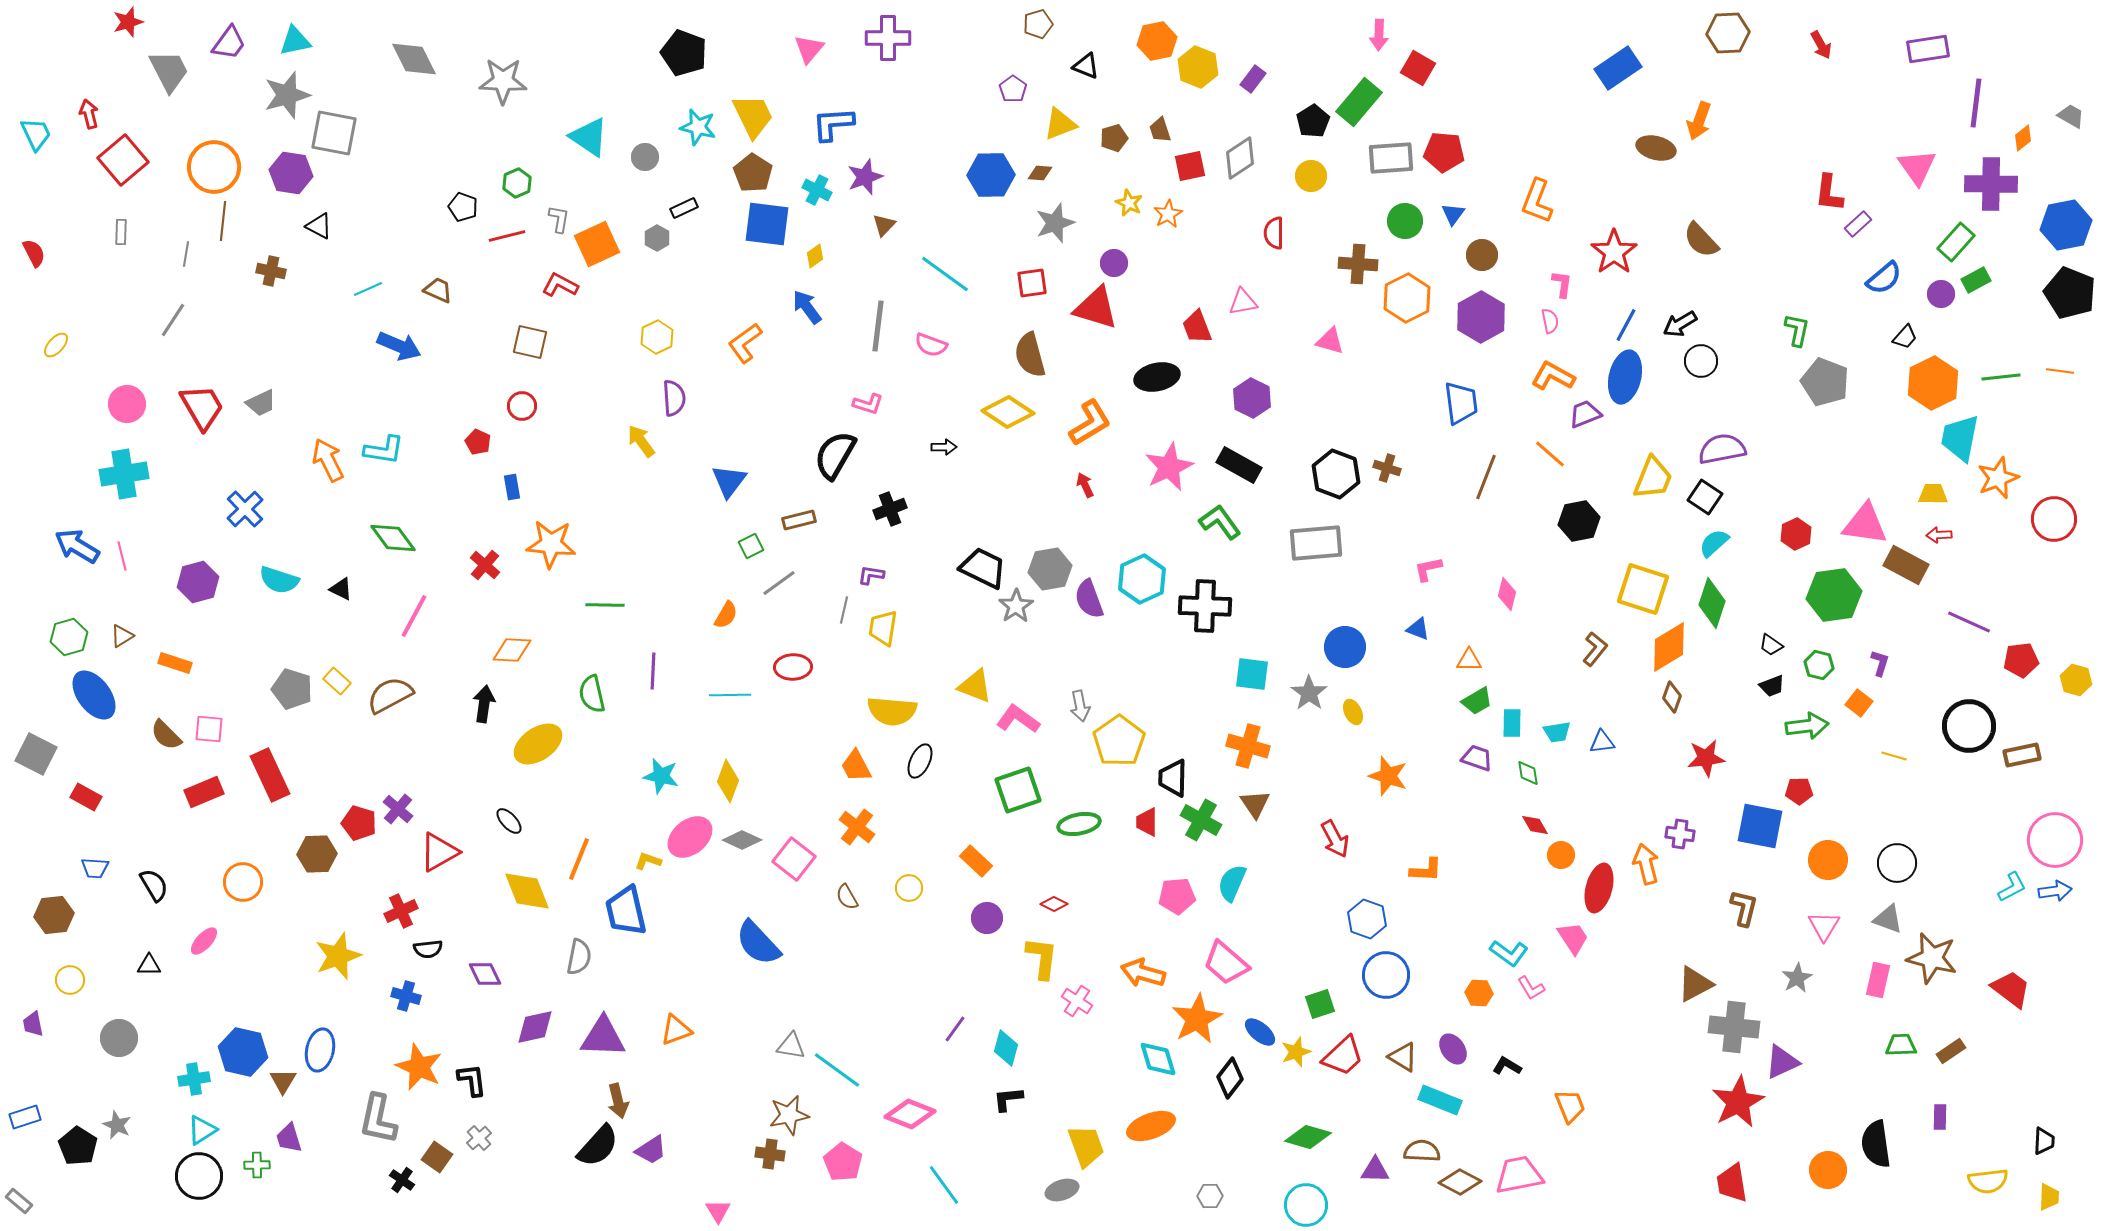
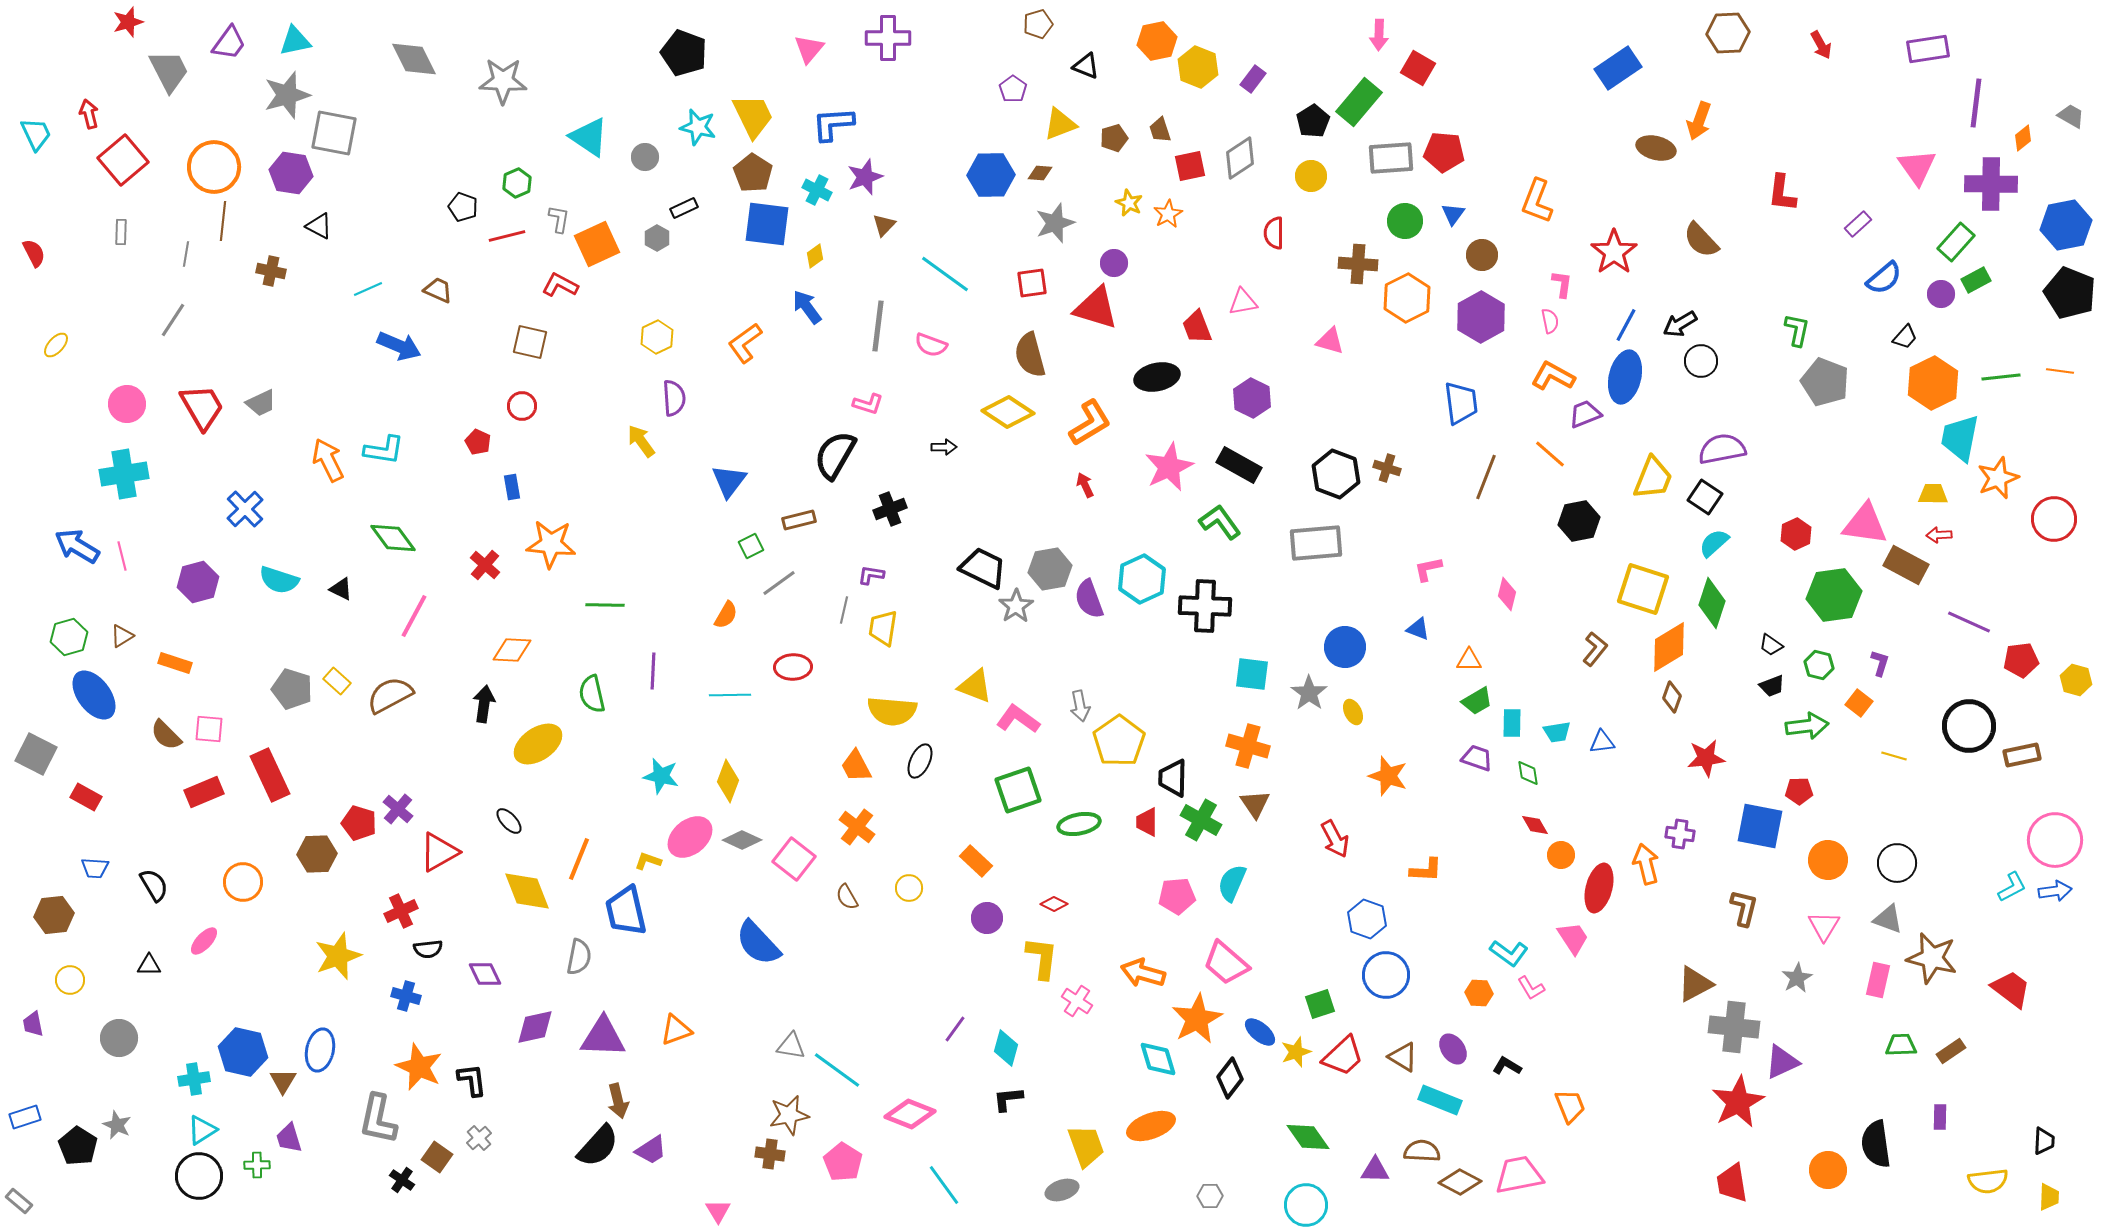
red L-shape at (1829, 193): moved 47 px left
green diamond at (1308, 1137): rotated 39 degrees clockwise
